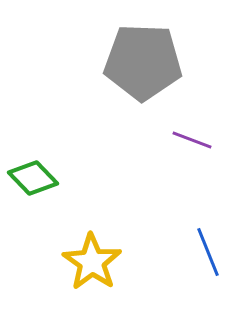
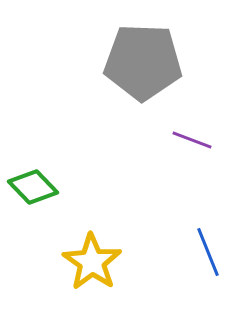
green diamond: moved 9 px down
